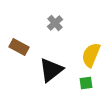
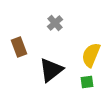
brown rectangle: rotated 42 degrees clockwise
green square: moved 1 px right, 1 px up
